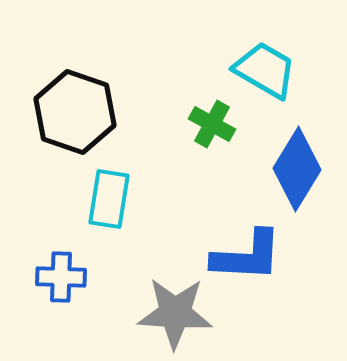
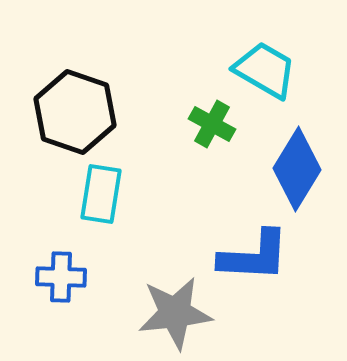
cyan rectangle: moved 8 px left, 5 px up
blue L-shape: moved 7 px right
gray star: rotated 10 degrees counterclockwise
